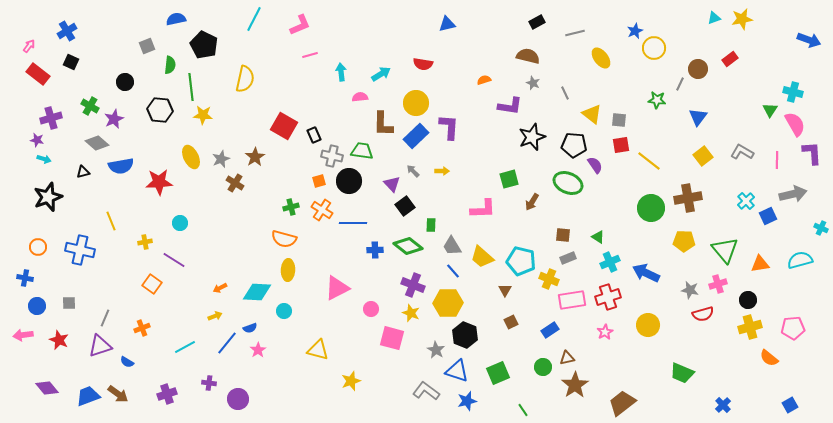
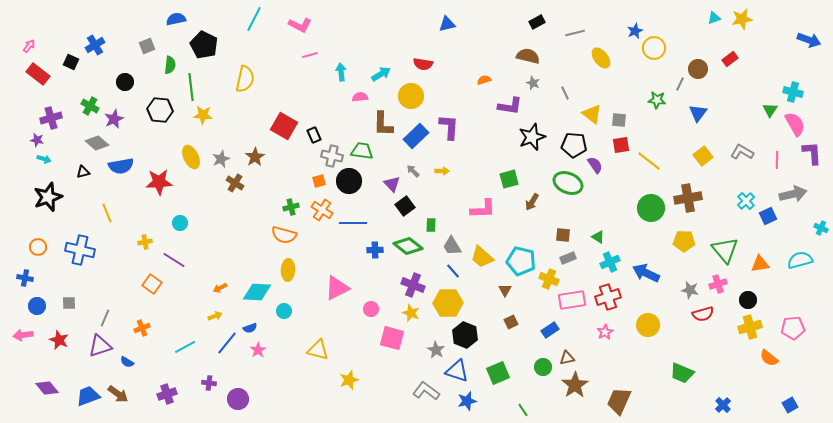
pink L-shape at (300, 25): rotated 50 degrees clockwise
blue cross at (67, 31): moved 28 px right, 14 px down
yellow circle at (416, 103): moved 5 px left, 7 px up
blue triangle at (698, 117): moved 4 px up
yellow line at (111, 221): moved 4 px left, 8 px up
orange semicircle at (284, 239): moved 4 px up
yellow star at (351, 381): moved 2 px left, 1 px up
brown trapezoid at (622, 403): moved 3 px left, 2 px up; rotated 28 degrees counterclockwise
